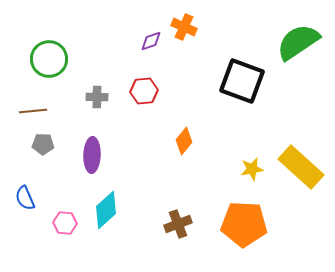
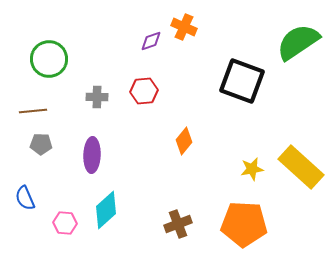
gray pentagon: moved 2 px left
